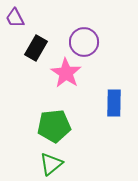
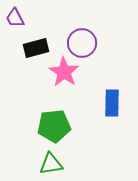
purple circle: moved 2 px left, 1 px down
black rectangle: rotated 45 degrees clockwise
pink star: moved 2 px left, 1 px up
blue rectangle: moved 2 px left
green triangle: rotated 30 degrees clockwise
